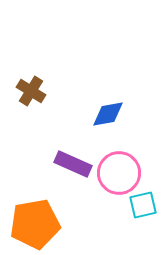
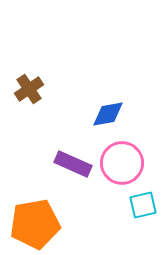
brown cross: moved 2 px left, 2 px up; rotated 24 degrees clockwise
pink circle: moved 3 px right, 10 px up
